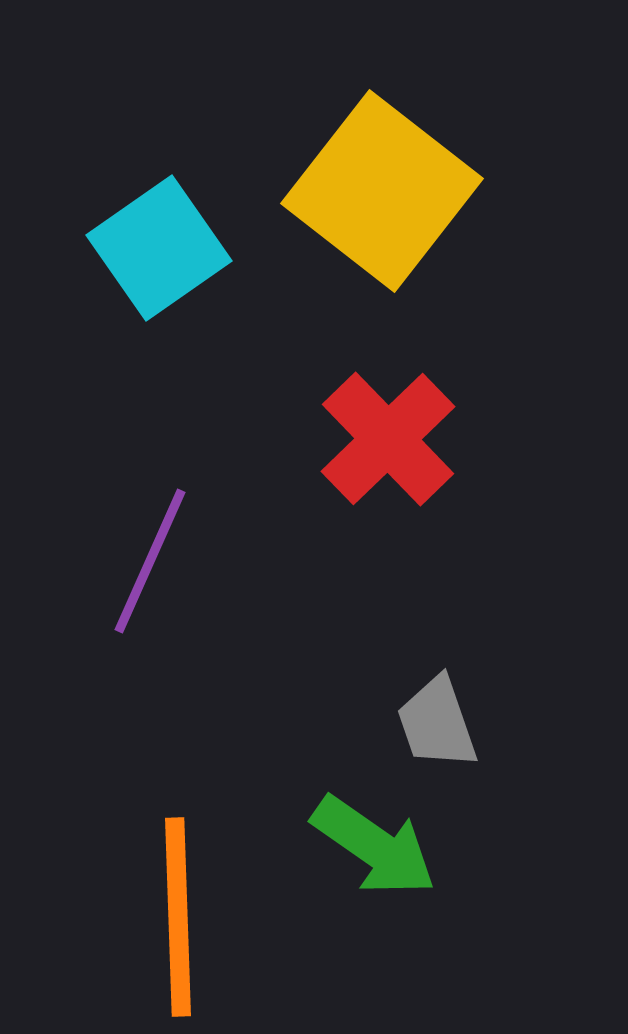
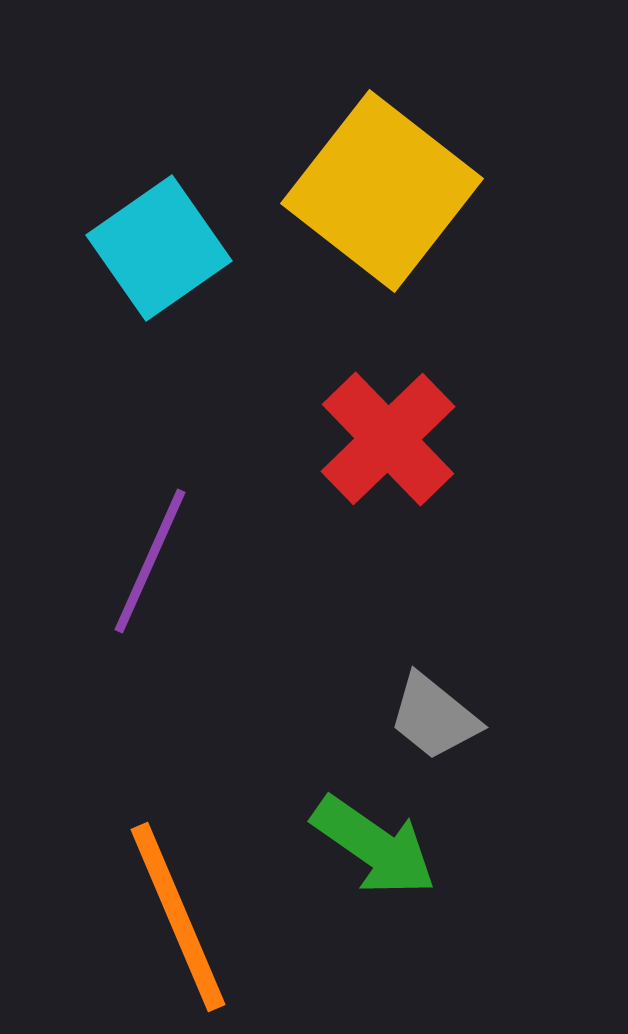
gray trapezoid: moved 3 px left, 6 px up; rotated 32 degrees counterclockwise
orange line: rotated 21 degrees counterclockwise
